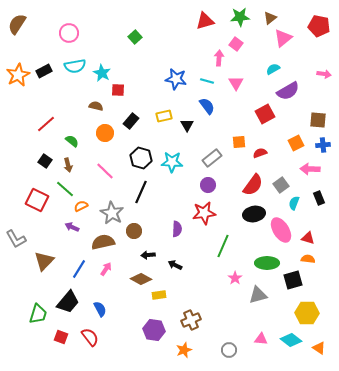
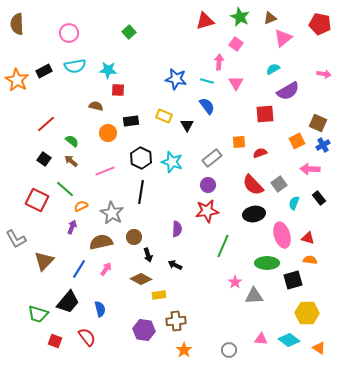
green star at (240, 17): rotated 30 degrees clockwise
brown triangle at (270, 18): rotated 16 degrees clockwise
brown semicircle at (17, 24): rotated 35 degrees counterclockwise
red pentagon at (319, 26): moved 1 px right, 2 px up
green square at (135, 37): moved 6 px left, 5 px up
pink arrow at (219, 58): moved 4 px down
cyan star at (102, 73): moved 6 px right, 3 px up; rotated 24 degrees counterclockwise
orange star at (18, 75): moved 1 px left, 5 px down; rotated 15 degrees counterclockwise
red square at (265, 114): rotated 24 degrees clockwise
yellow rectangle at (164, 116): rotated 35 degrees clockwise
brown square at (318, 120): moved 3 px down; rotated 18 degrees clockwise
black rectangle at (131, 121): rotated 42 degrees clockwise
orange circle at (105, 133): moved 3 px right
orange square at (296, 143): moved 1 px right, 2 px up
blue cross at (323, 145): rotated 24 degrees counterclockwise
black hexagon at (141, 158): rotated 10 degrees clockwise
black square at (45, 161): moved 1 px left, 2 px up
cyan star at (172, 162): rotated 15 degrees clockwise
brown arrow at (68, 165): moved 3 px right, 4 px up; rotated 144 degrees clockwise
pink line at (105, 171): rotated 66 degrees counterclockwise
red semicircle at (253, 185): rotated 100 degrees clockwise
gray square at (281, 185): moved 2 px left, 1 px up
black line at (141, 192): rotated 15 degrees counterclockwise
black rectangle at (319, 198): rotated 16 degrees counterclockwise
red star at (204, 213): moved 3 px right, 2 px up
purple arrow at (72, 227): rotated 88 degrees clockwise
pink ellipse at (281, 230): moved 1 px right, 5 px down; rotated 15 degrees clockwise
brown circle at (134, 231): moved 6 px down
brown semicircle at (103, 242): moved 2 px left
black arrow at (148, 255): rotated 104 degrees counterclockwise
orange semicircle at (308, 259): moved 2 px right, 1 px down
pink star at (235, 278): moved 4 px down
gray triangle at (258, 295): moved 4 px left, 1 px down; rotated 12 degrees clockwise
blue semicircle at (100, 309): rotated 14 degrees clockwise
green trapezoid at (38, 314): rotated 90 degrees clockwise
brown cross at (191, 320): moved 15 px left, 1 px down; rotated 18 degrees clockwise
purple hexagon at (154, 330): moved 10 px left
red square at (61, 337): moved 6 px left, 4 px down
red semicircle at (90, 337): moved 3 px left
cyan diamond at (291, 340): moved 2 px left
orange star at (184, 350): rotated 14 degrees counterclockwise
